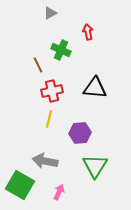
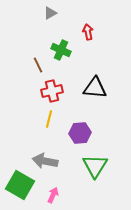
pink arrow: moved 6 px left, 3 px down
